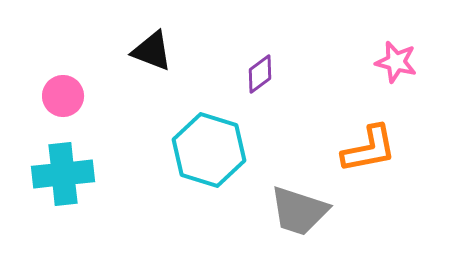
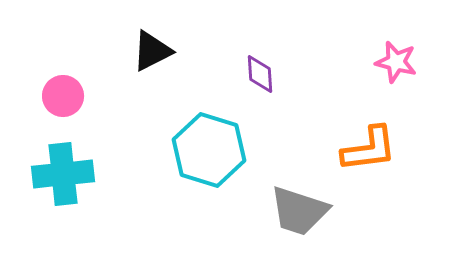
black triangle: rotated 48 degrees counterclockwise
purple diamond: rotated 57 degrees counterclockwise
orange L-shape: rotated 4 degrees clockwise
